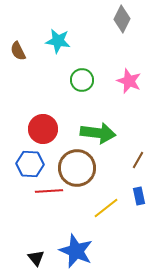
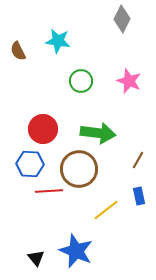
green circle: moved 1 px left, 1 px down
brown circle: moved 2 px right, 1 px down
yellow line: moved 2 px down
